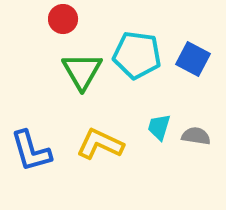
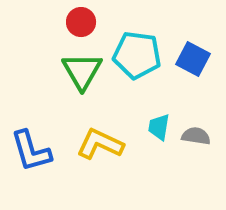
red circle: moved 18 px right, 3 px down
cyan trapezoid: rotated 8 degrees counterclockwise
